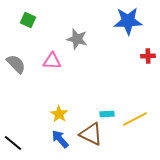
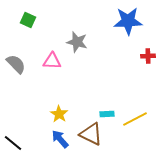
gray star: moved 3 px down
